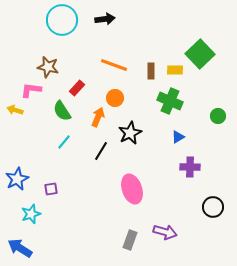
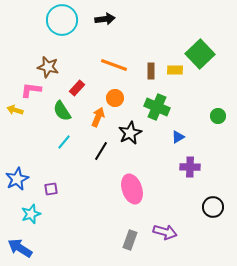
green cross: moved 13 px left, 6 px down
